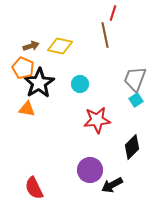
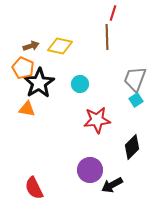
brown line: moved 2 px right, 2 px down; rotated 10 degrees clockwise
